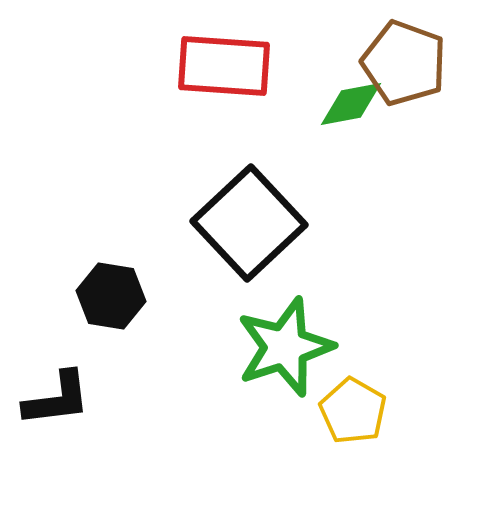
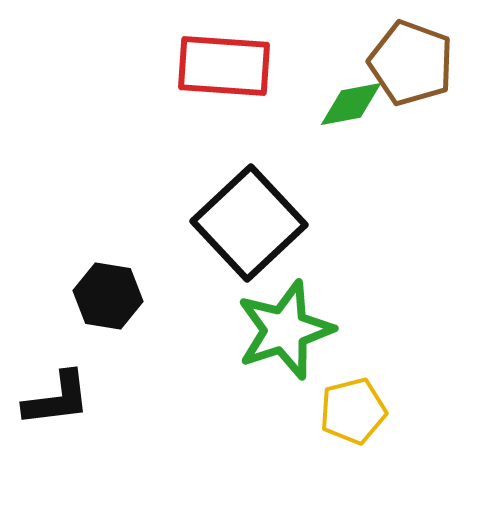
brown pentagon: moved 7 px right
black hexagon: moved 3 px left
green star: moved 17 px up
yellow pentagon: rotated 28 degrees clockwise
